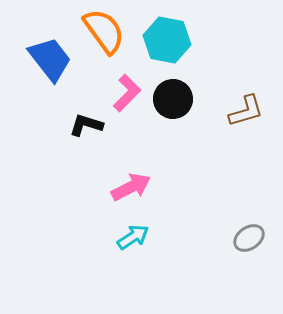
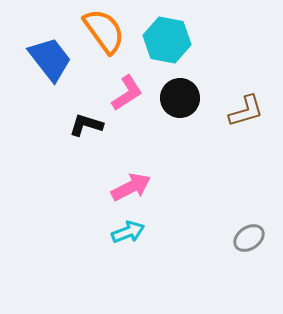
pink L-shape: rotated 12 degrees clockwise
black circle: moved 7 px right, 1 px up
cyan arrow: moved 5 px left, 5 px up; rotated 12 degrees clockwise
